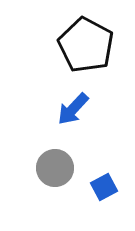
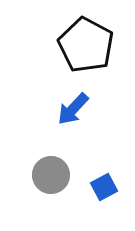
gray circle: moved 4 px left, 7 px down
